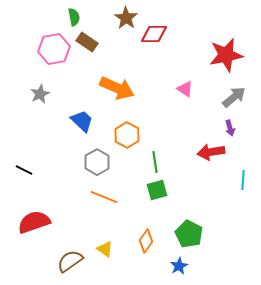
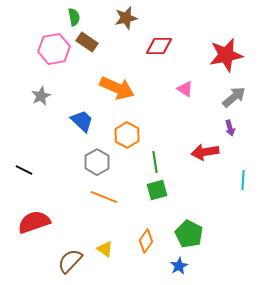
brown star: rotated 25 degrees clockwise
red diamond: moved 5 px right, 12 px down
gray star: moved 1 px right, 2 px down
red arrow: moved 6 px left
brown semicircle: rotated 12 degrees counterclockwise
